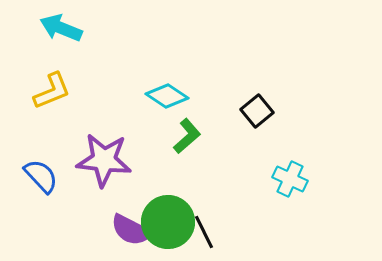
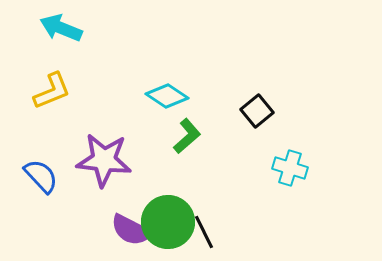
cyan cross: moved 11 px up; rotated 8 degrees counterclockwise
